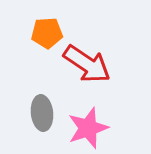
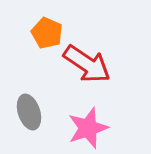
orange pentagon: rotated 28 degrees clockwise
gray ellipse: moved 13 px left, 1 px up; rotated 12 degrees counterclockwise
